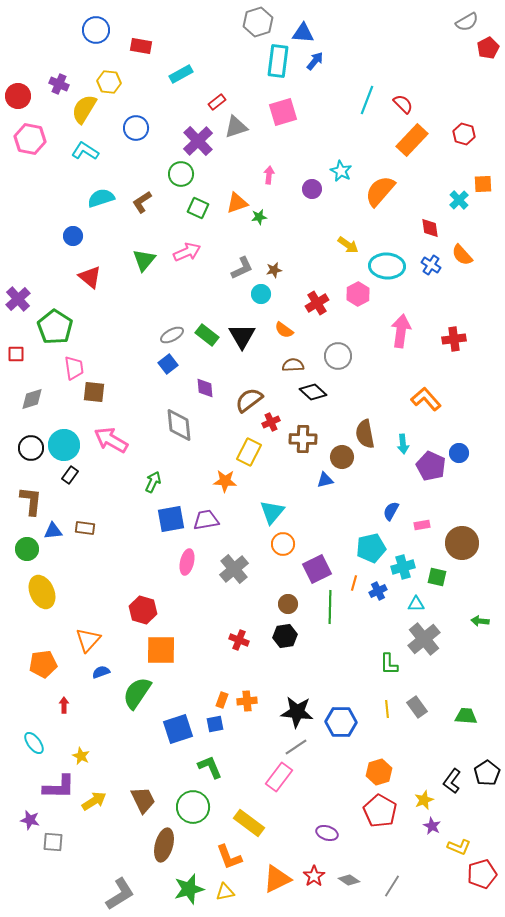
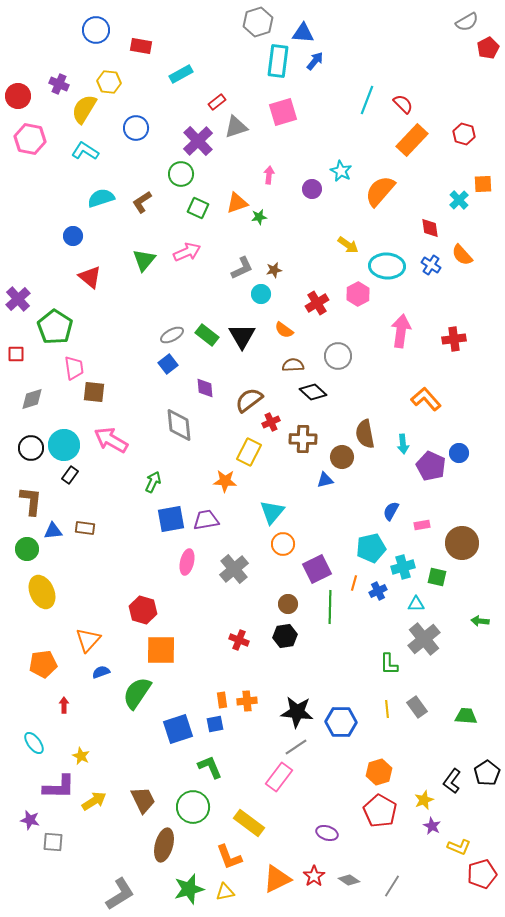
orange rectangle at (222, 700): rotated 28 degrees counterclockwise
